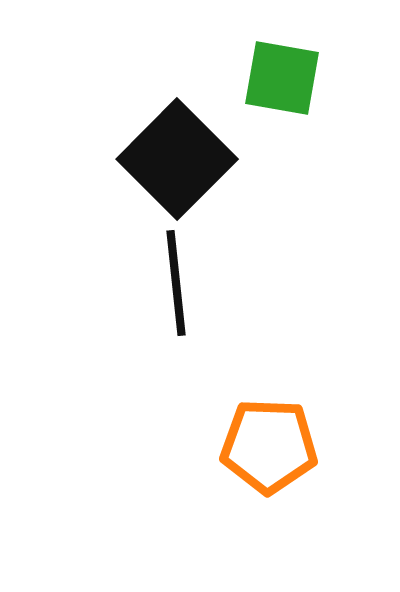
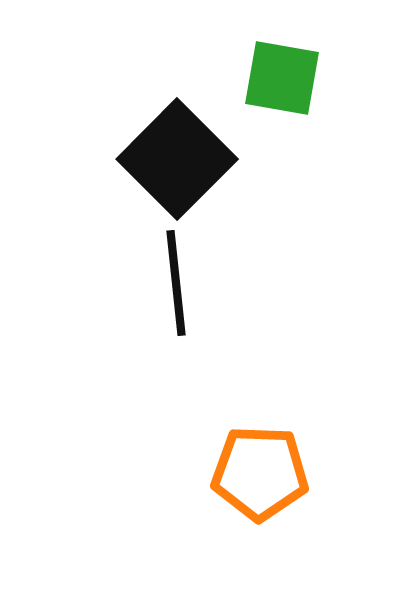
orange pentagon: moved 9 px left, 27 px down
